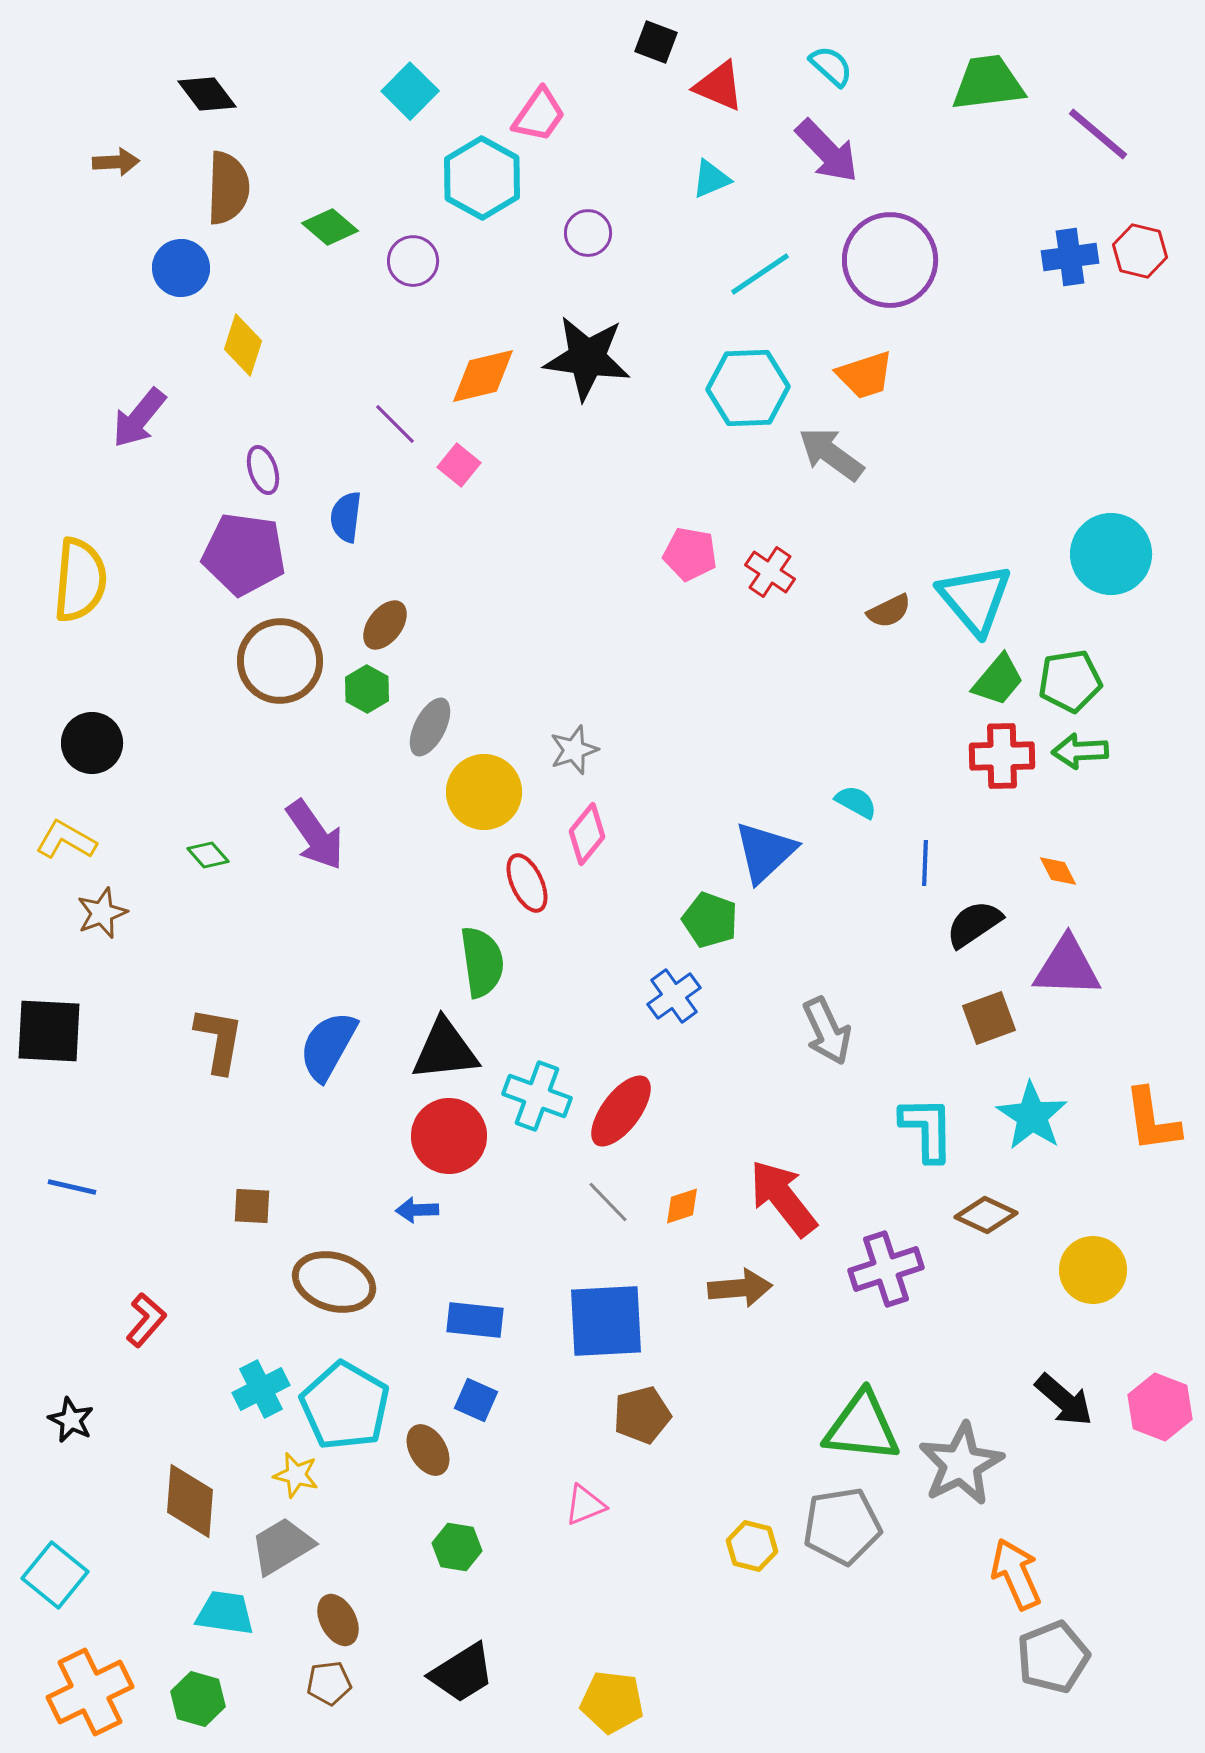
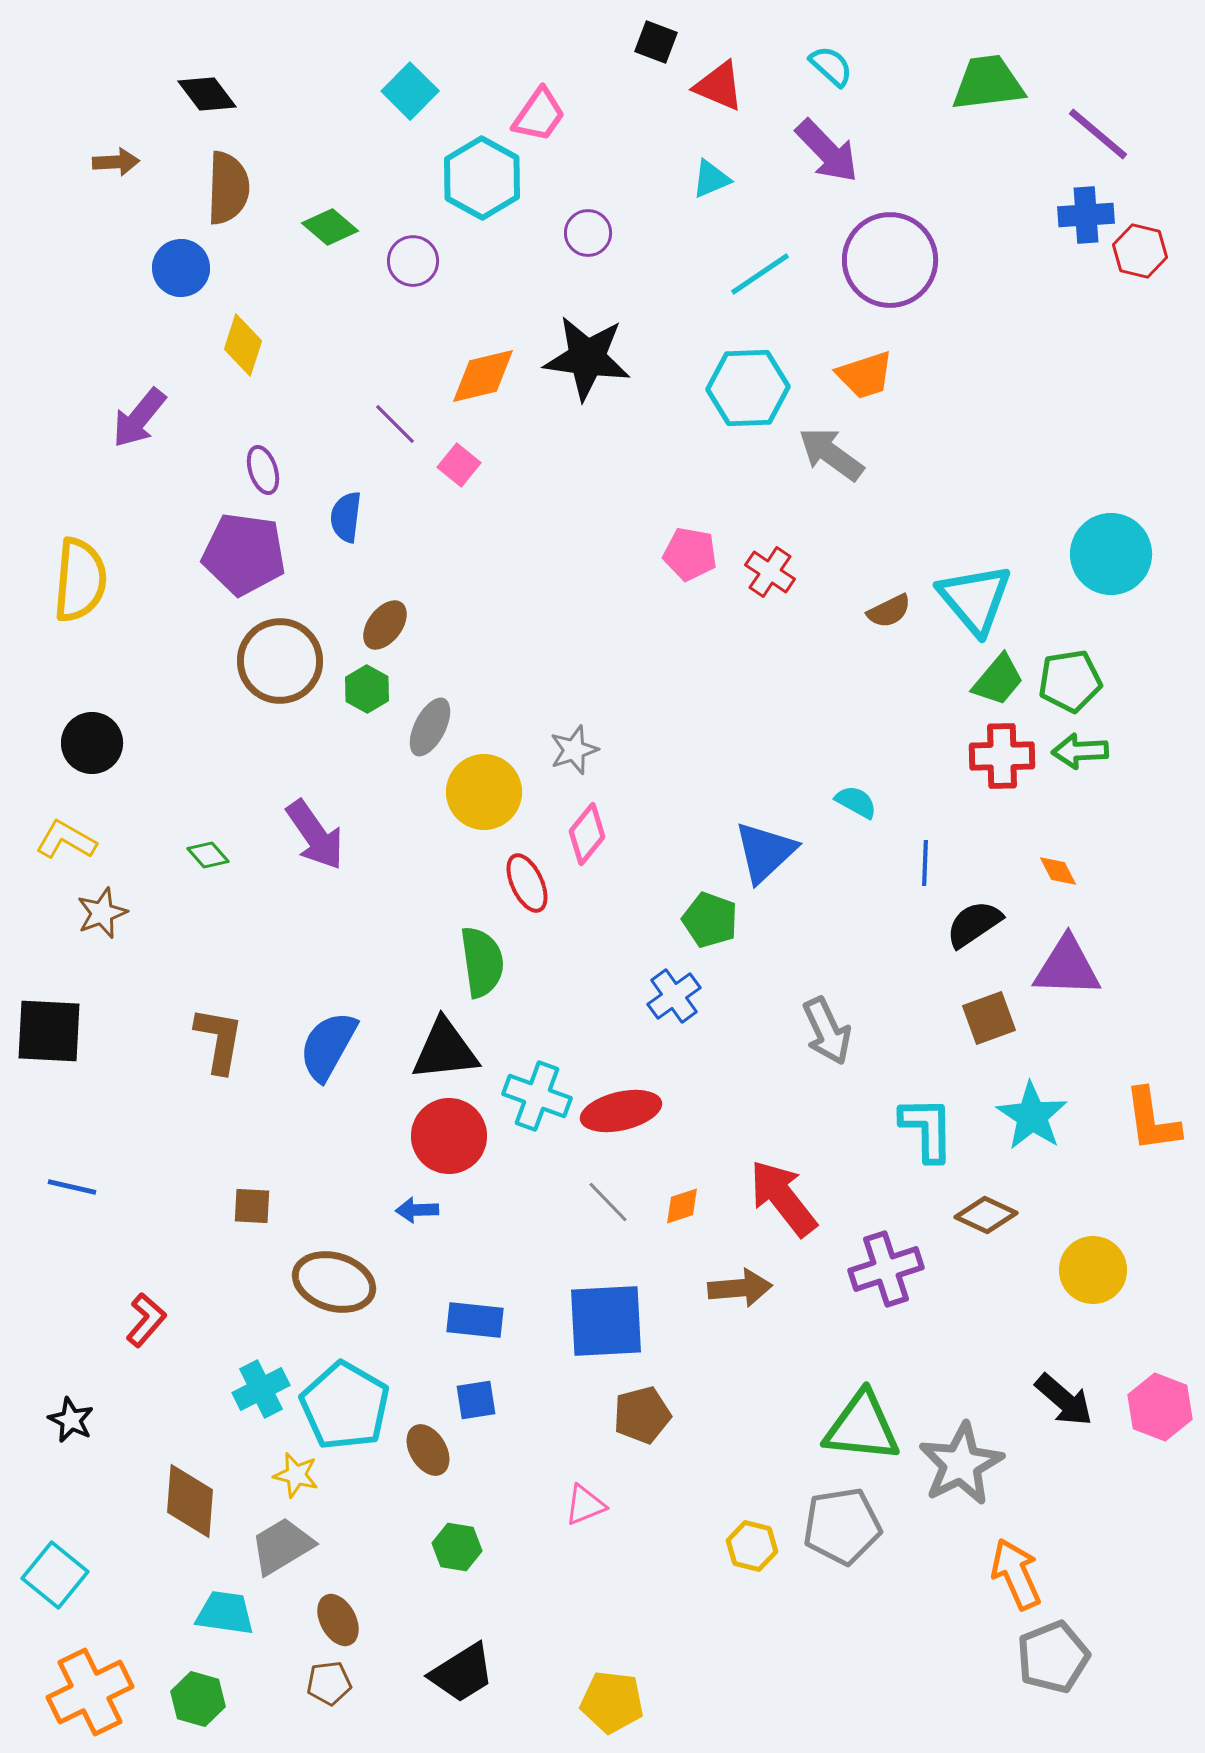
blue cross at (1070, 257): moved 16 px right, 42 px up; rotated 4 degrees clockwise
red ellipse at (621, 1111): rotated 40 degrees clockwise
blue square at (476, 1400): rotated 33 degrees counterclockwise
